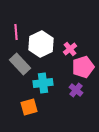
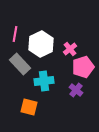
pink line: moved 1 px left, 2 px down; rotated 14 degrees clockwise
cyan cross: moved 1 px right, 2 px up
orange square: rotated 30 degrees clockwise
